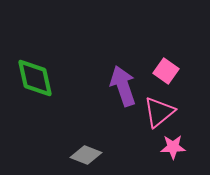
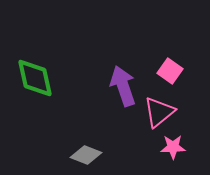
pink square: moved 4 px right
